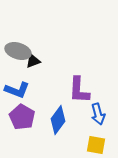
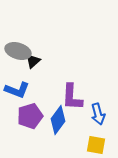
black triangle: rotated 21 degrees counterclockwise
purple L-shape: moved 7 px left, 7 px down
purple pentagon: moved 8 px right, 1 px up; rotated 25 degrees clockwise
